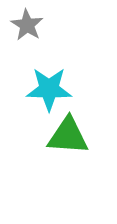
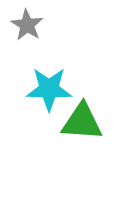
green triangle: moved 14 px right, 14 px up
